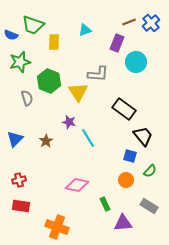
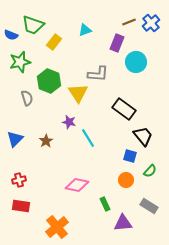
yellow rectangle: rotated 35 degrees clockwise
yellow triangle: moved 1 px down
orange cross: rotated 30 degrees clockwise
